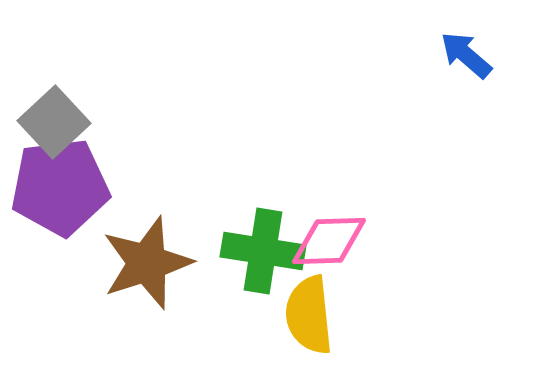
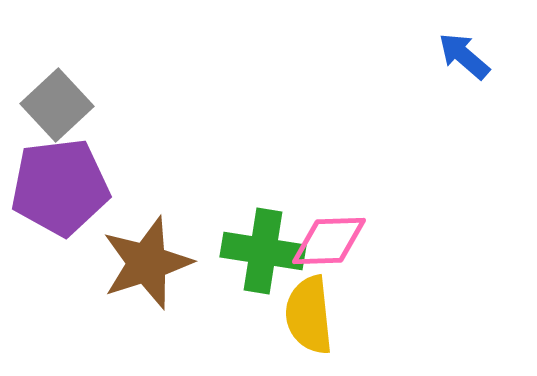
blue arrow: moved 2 px left, 1 px down
gray square: moved 3 px right, 17 px up
